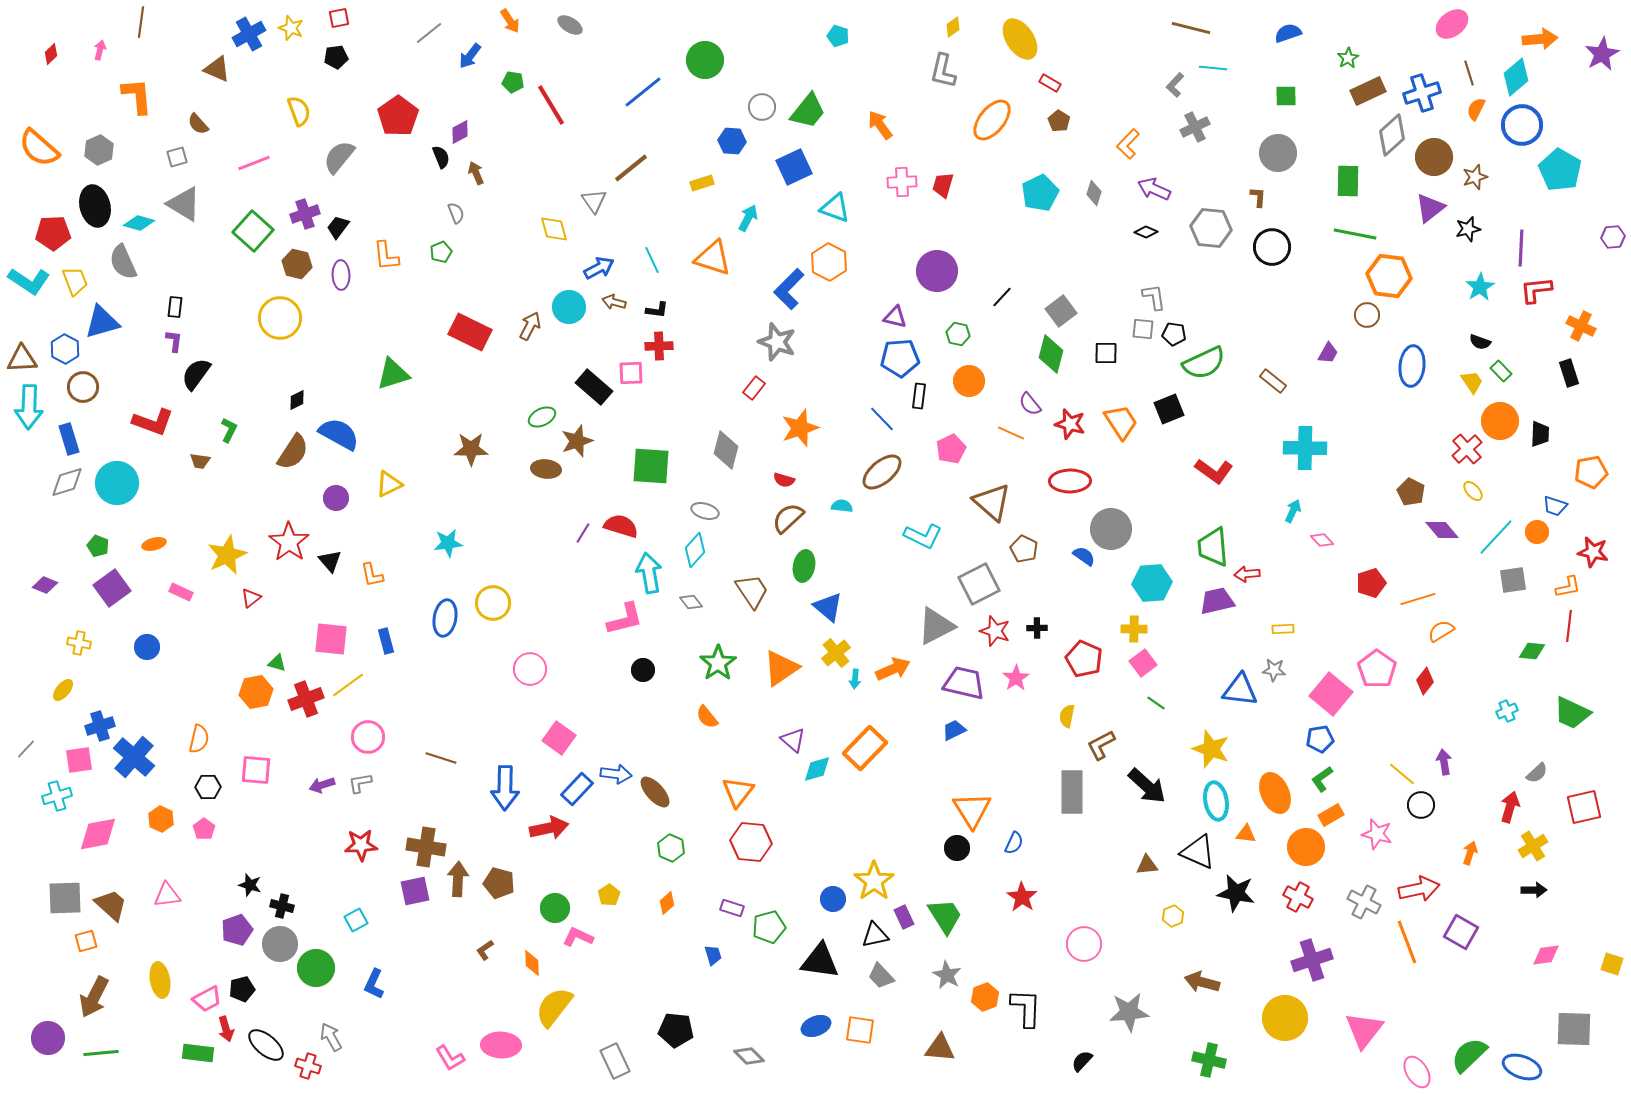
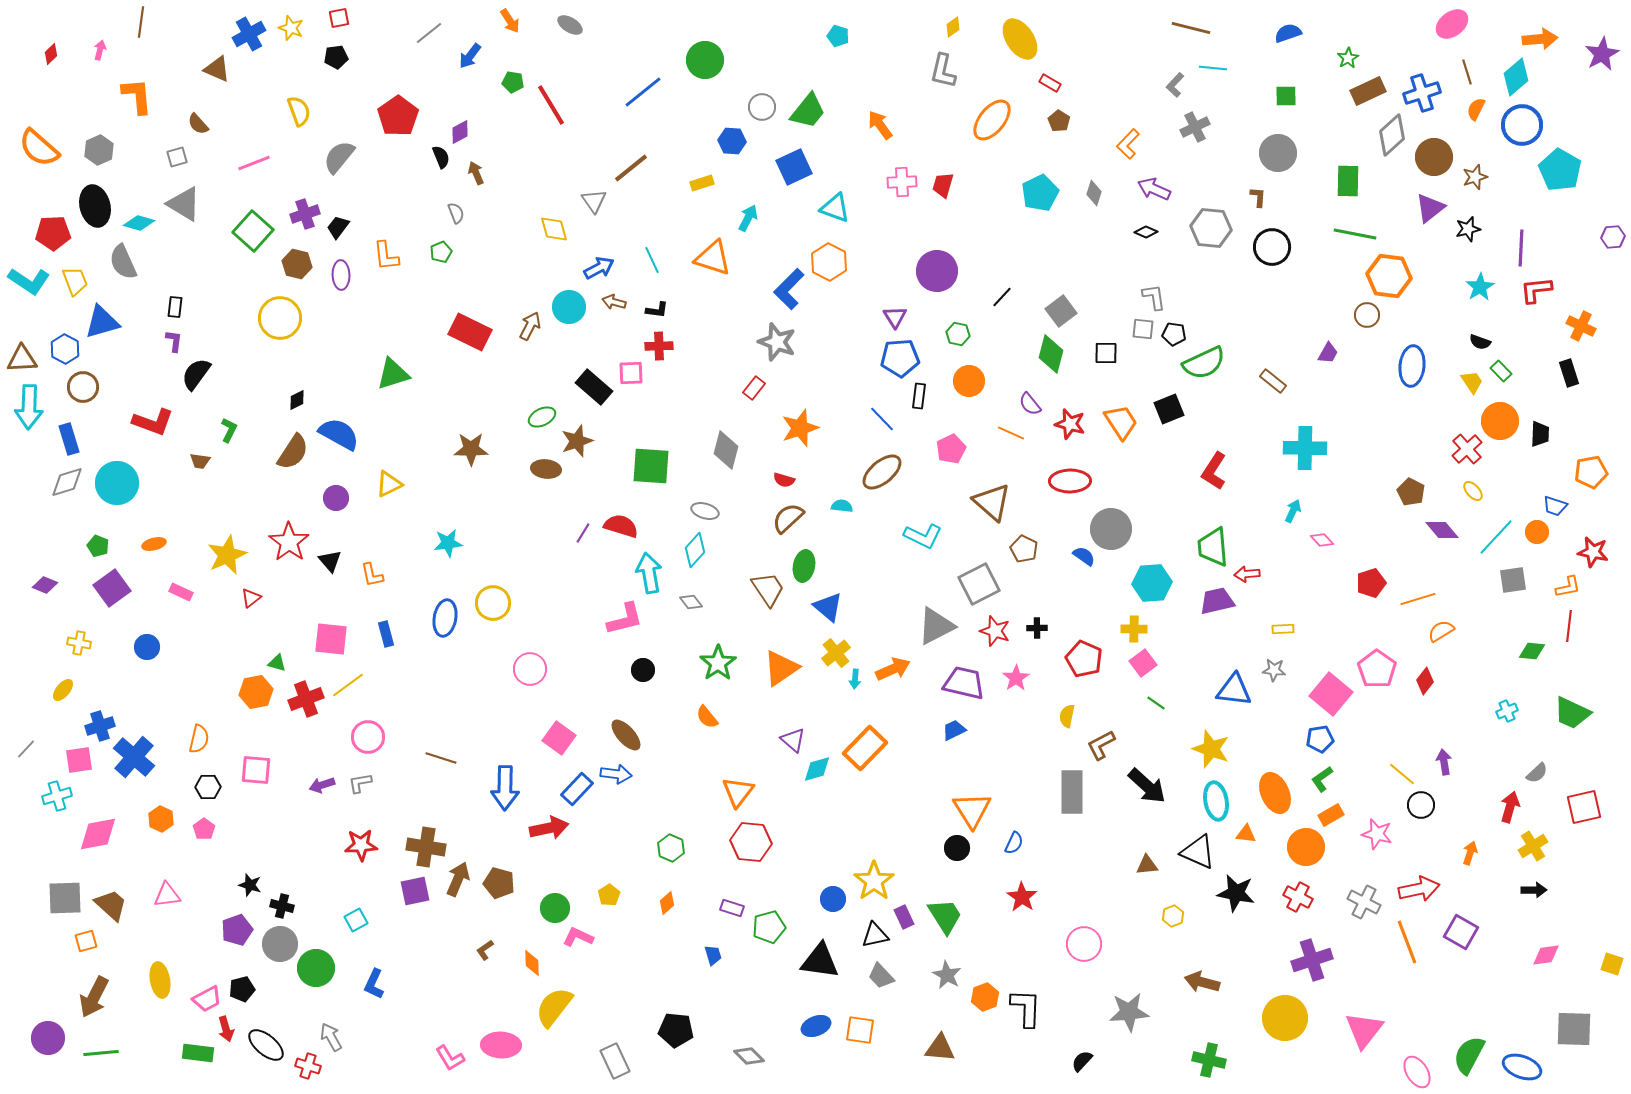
brown line at (1469, 73): moved 2 px left, 1 px up
purple triangle at (895, 317): rotated 45 degrees clockwise
red L-shape at (1214, 471): rotated 87 degrees clockwise
brown trapezoid at (752, 591): moved 16 px right, 2 px up
blue rectangle at (386, 641): moved 7 px up
blue triangle at (1240, 690): moved 6 px left
brown ellipse at (655, 792): moved 29 px left, 57 px up
brown arrow at (458, 879): rotated 20 degrees clockwise
green semicircle at (1469, 1055): rotated 18 degrees counterclockwise
